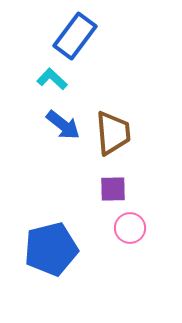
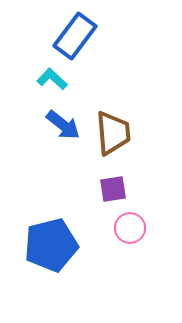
purple square: rotated 8 degrees counterclockwise
blue pentagon: moved 4 px up
